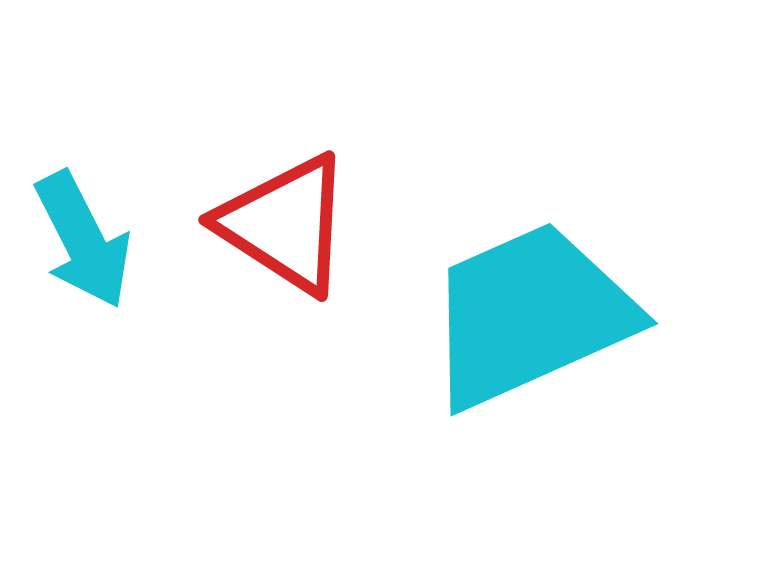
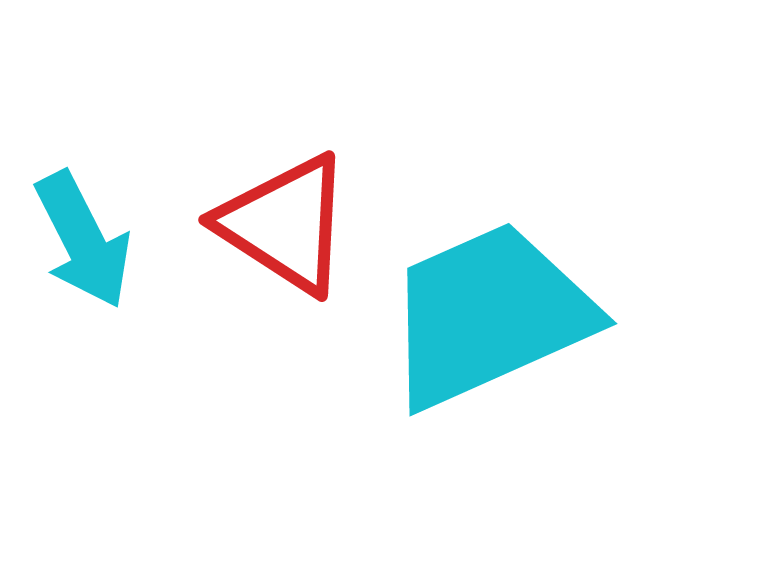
cyan trapezoid: moved 41 px left
